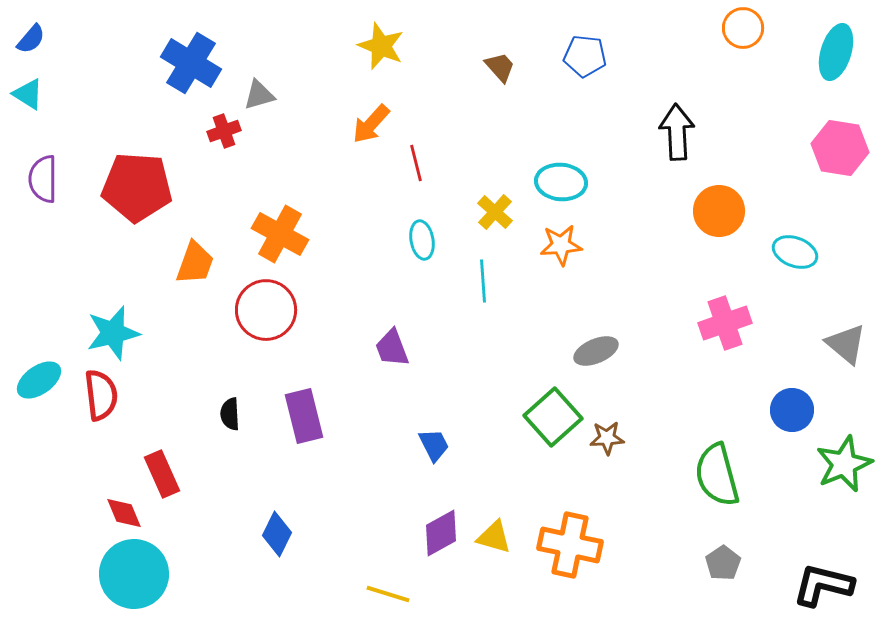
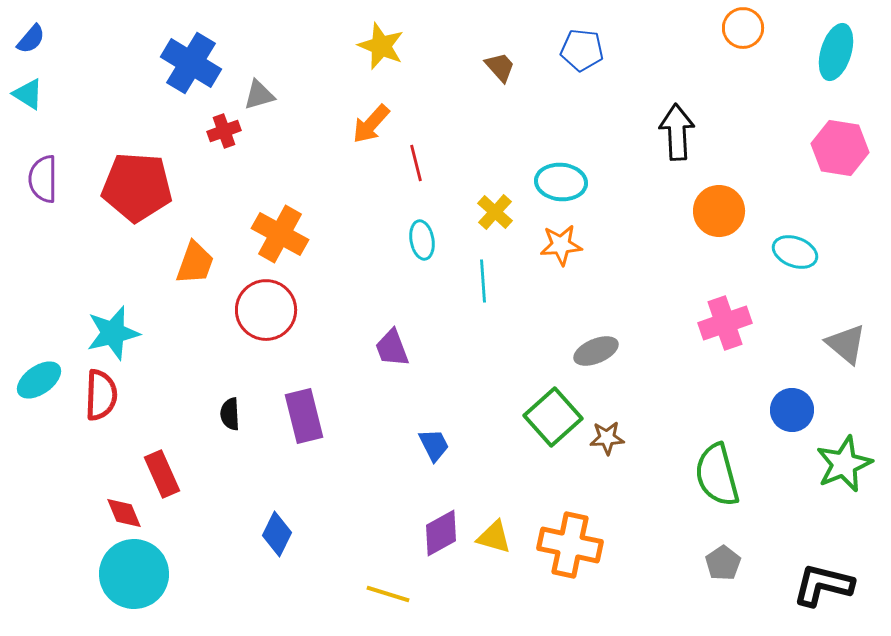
blue pentagon at (585, 56): moved 3 px left, 6 px up
red semicircle at (101, 395): rotated 9 degrees clockwise
